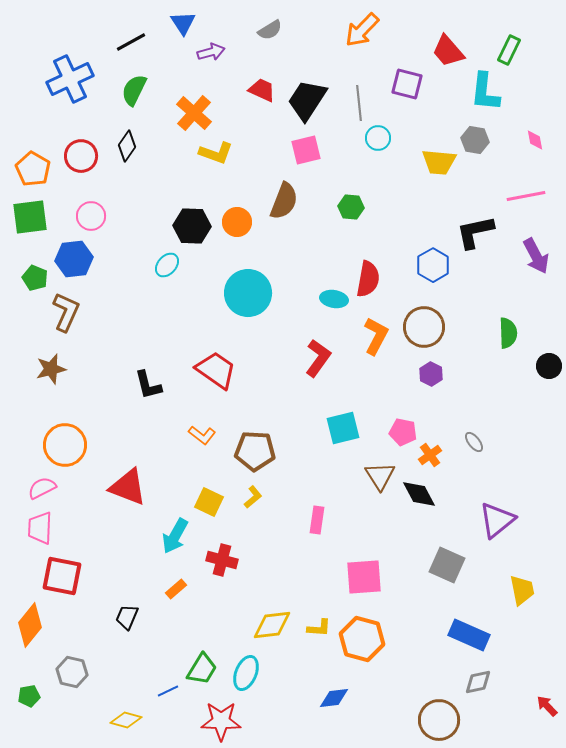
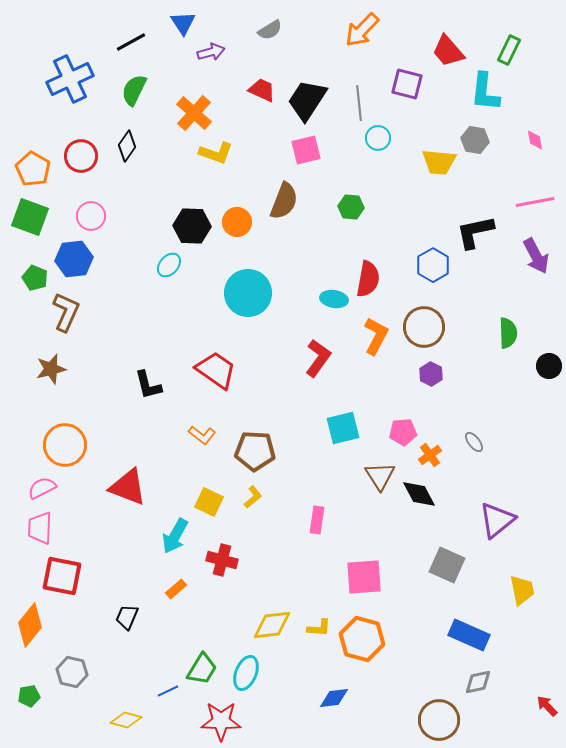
pink line at (526, 196): moved 9 px right, 6 px down
green square at (30, 217): rotated 27 degrees clockwise
cyan ellipse at (167, 265): moved 2 px right
pink pentagon at (403, 432): rotated 16 degrees counterclockwise
